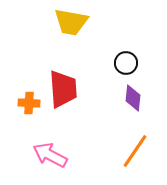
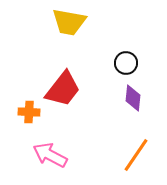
yellow trapezoid: moved 2 px left
red trapezoid: rotated 42 degrees clockwise
orange cross: moved 9 px down
orange line: moved 1 px right, 4 px down
